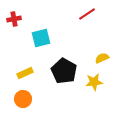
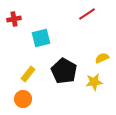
yellow rectangle: moved 3 px right, 1 px down; rotated 28 degrees counterclockwise
